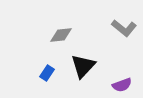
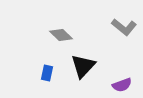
gray L-shape: moved 1 px up
gray diamond: rotated 50 degrees clockwise
blue rectangle: rotated 21 degrees counterclockwise
